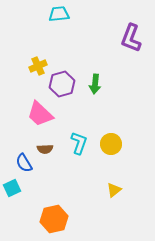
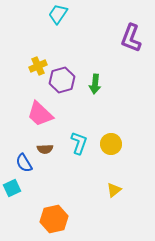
cyan trapezoid: moved 1 px left; rotated 50 degrees counterclockwise
purple hexagon: moved 4 px up
